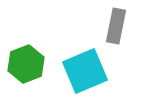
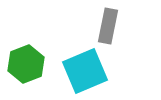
gray rectangle: moved 8 px left
